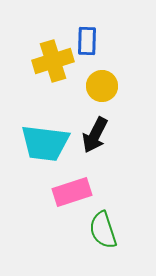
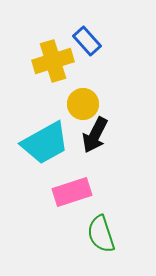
blue rectangle: rotated 44 degrees counterclockwise
yellow circle: moved 19 px left, 18 px down
cyan trapezoid: rotated 36 degrees counterclockwise
green semicircle: moved 2 px left, 4 px down
